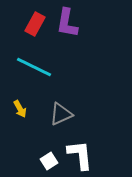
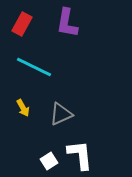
red rectangle: moved 13 px left
yellow arrow: moved 3 px right, 1 px up
